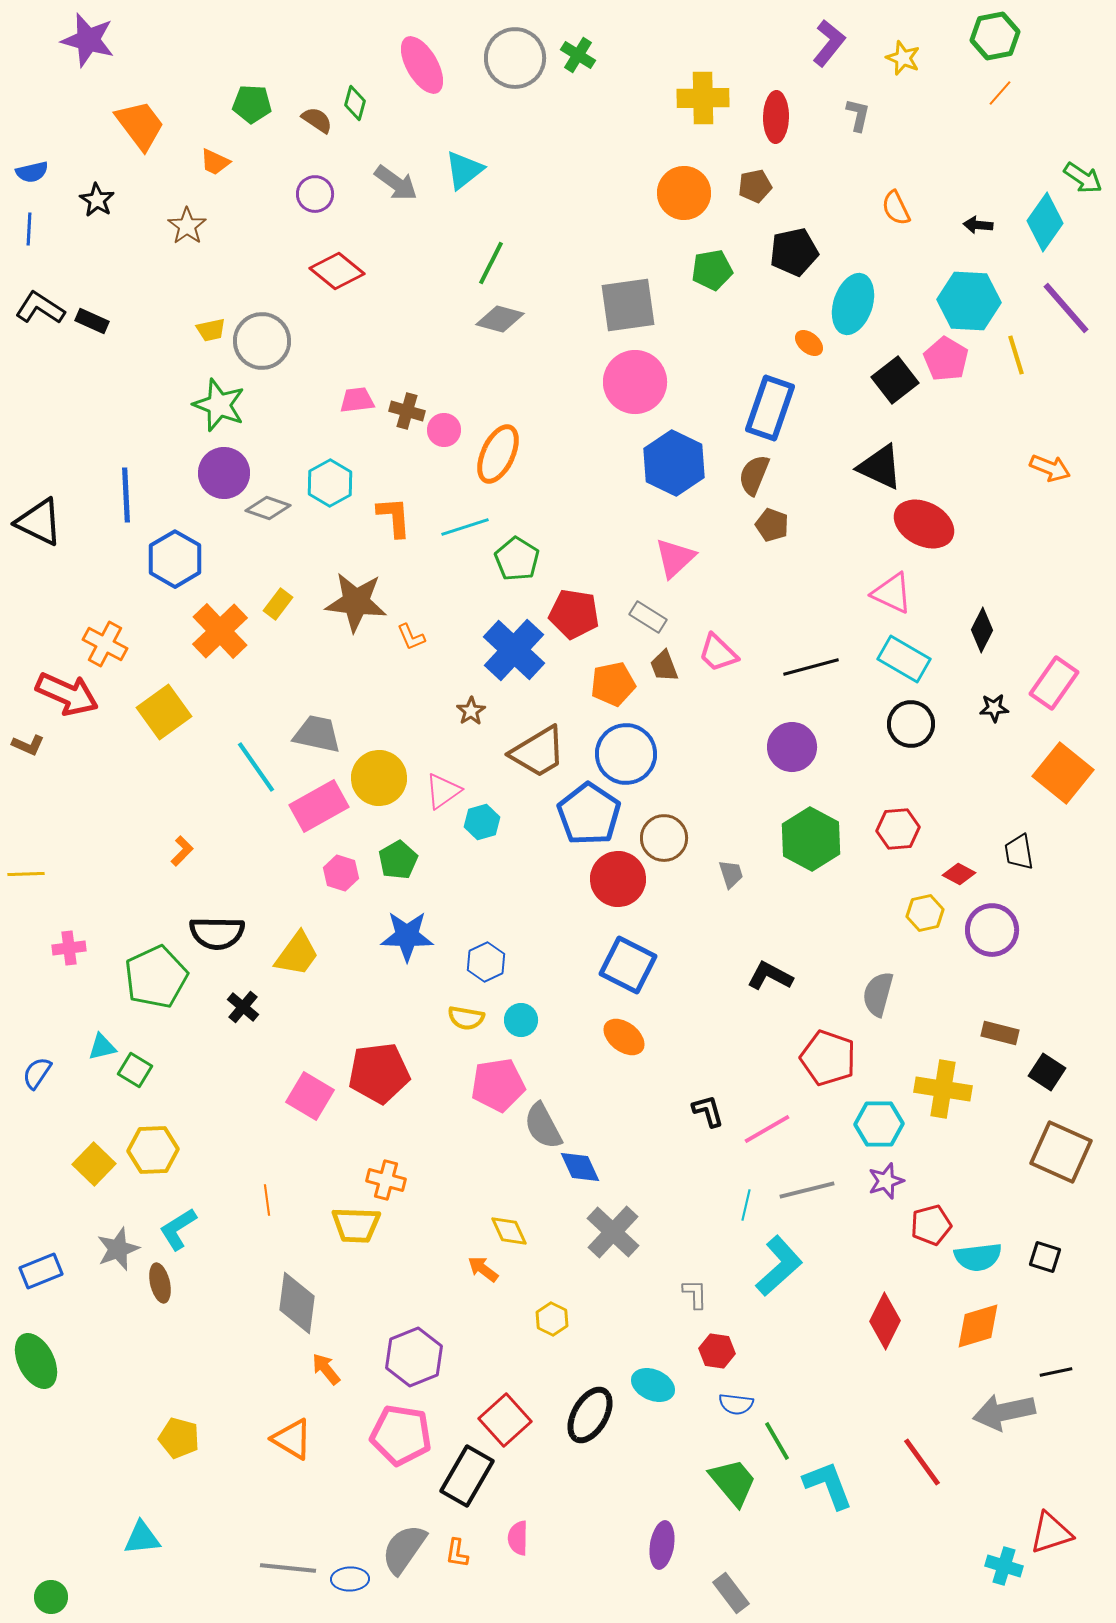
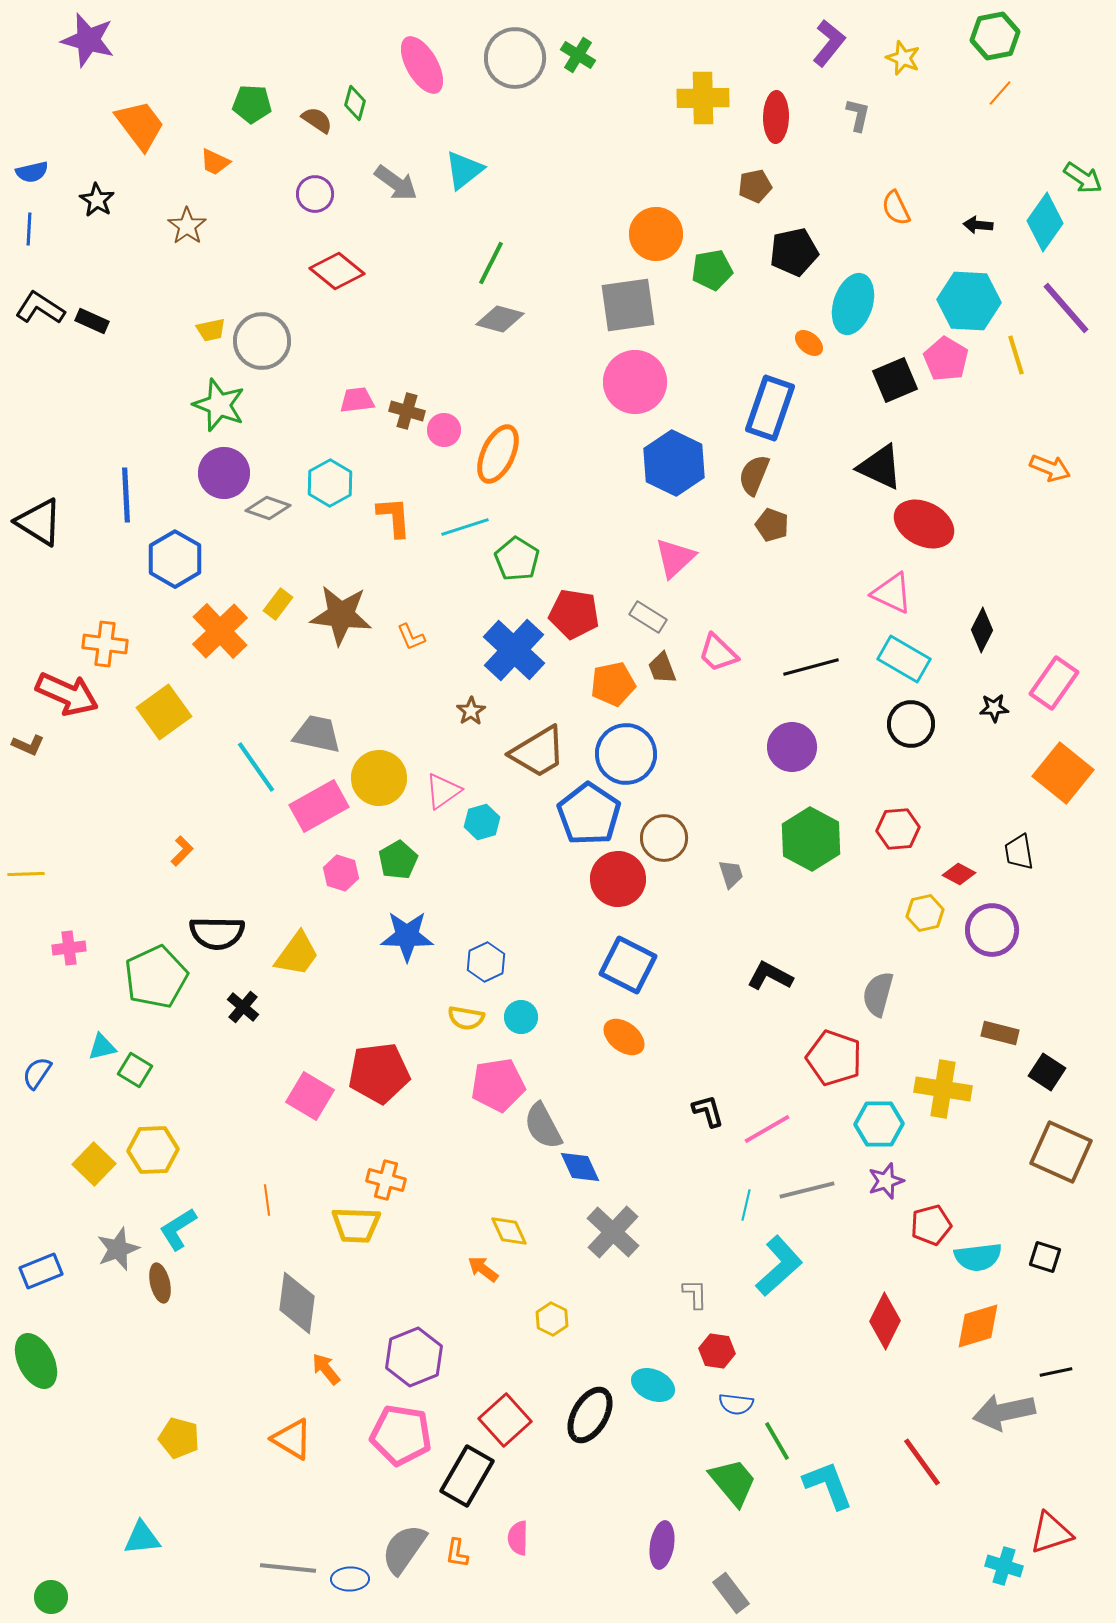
orange circle at (684, 193): moved 28 px left, 41 px down
black square at (895, 380): rotated 15 degrees clockwise
black triangle at (39, 522): rotated 6 degrees clockwise
brown star at (356, 602): moved 15 px left, 13 px down
orange cross at (105, 644): rotated 21 degrees counterclockwise
brown trapezoid at (664, 666): moved 2 px left, 2 px down
cyan circle at (521, 1020): moved 3 px up
red pentagon at (828, 1058): moved 6 px right
